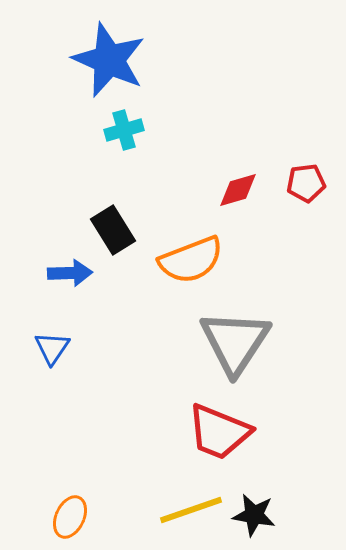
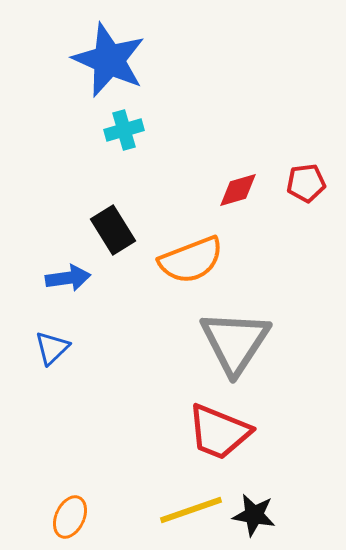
blue arrow: moved 2 px left, 5 px down; rotated 6 degrees counterclockwise
blue triangle: rotated 12 degrees clockwise
